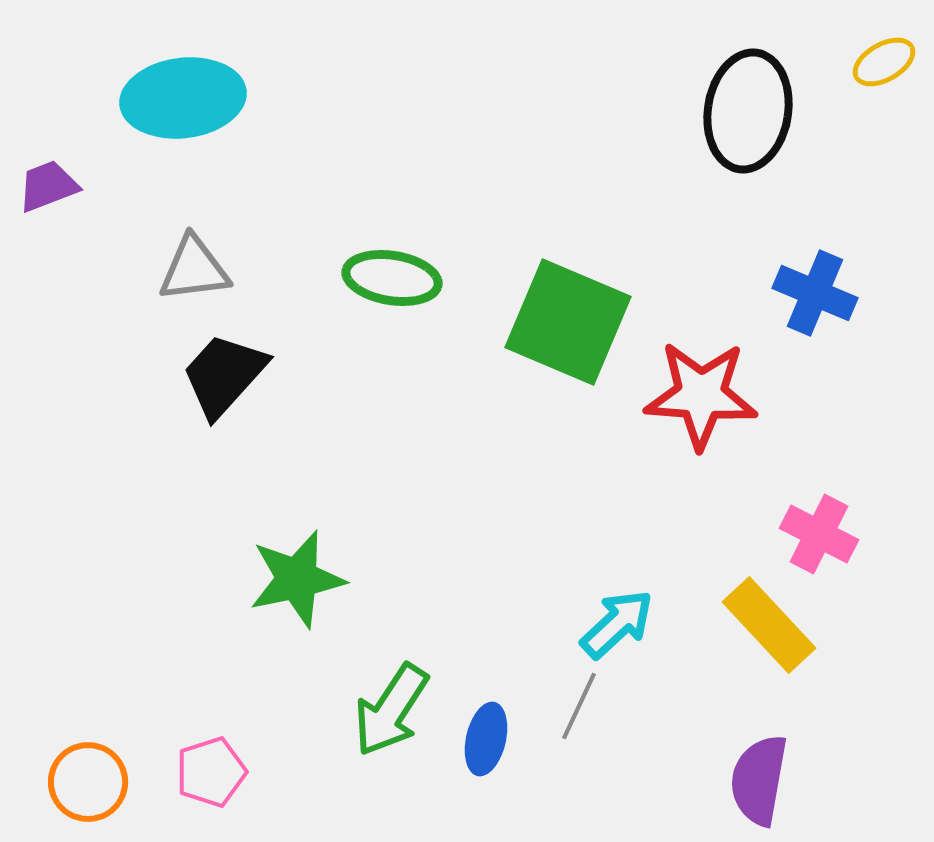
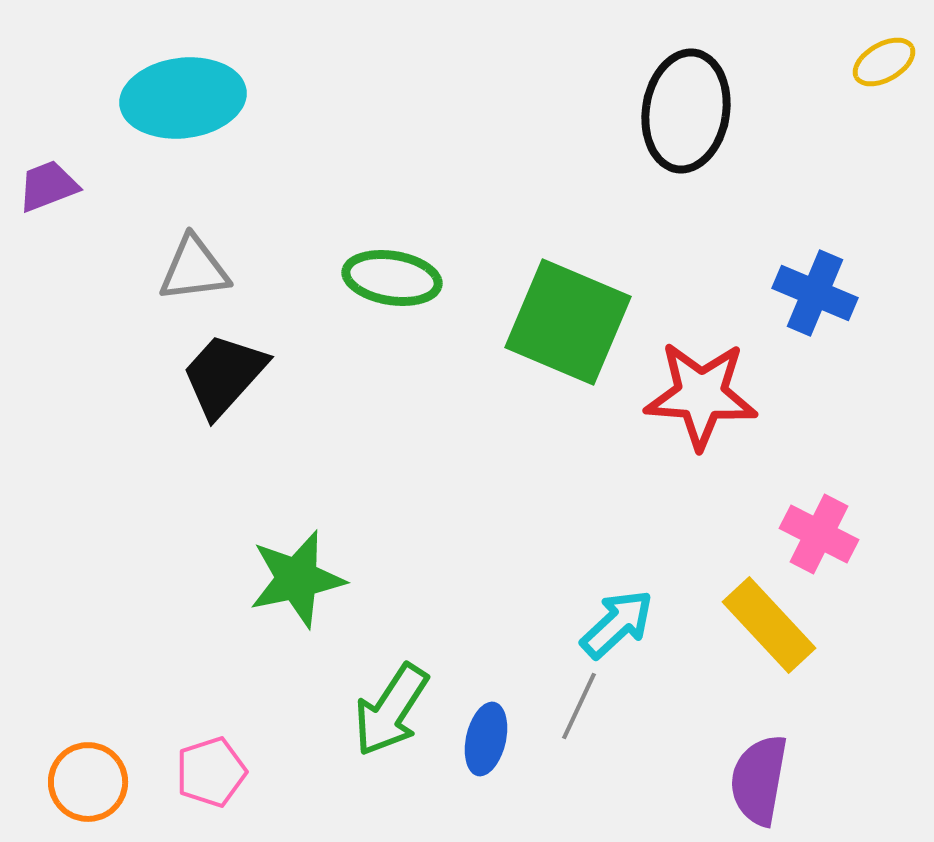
black ellipse: moved 62 px left
